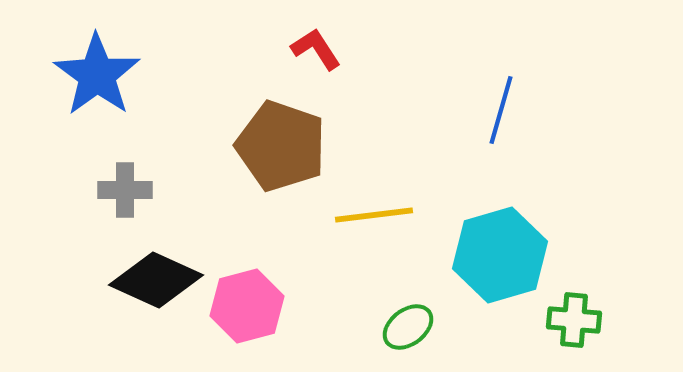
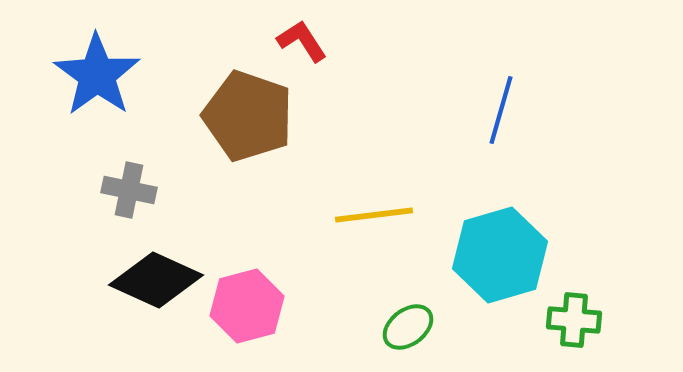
red L-shape: moved 14 px left, 8 px up
brown pentagon: moved 33 px left, 30 px up
gray cross: moved 4 px right; rotated 12 degrees clockwise
